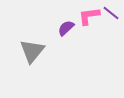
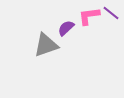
gray triangle: moved 14 px right, 6 px up; rotated 32 degrees clockwise
